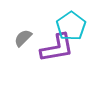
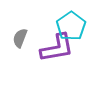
gray semicircle: moved 3 px left; rotated 24 degrees counterclockwise
